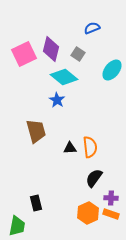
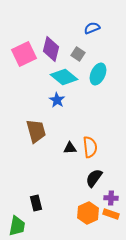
cyan ellipse: moved 14 px left, 4 px down; rotated 15 degrees counterclockwise
